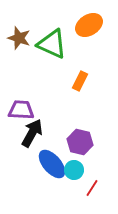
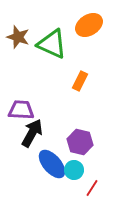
brown star: moved 1 px left, 1 px up
